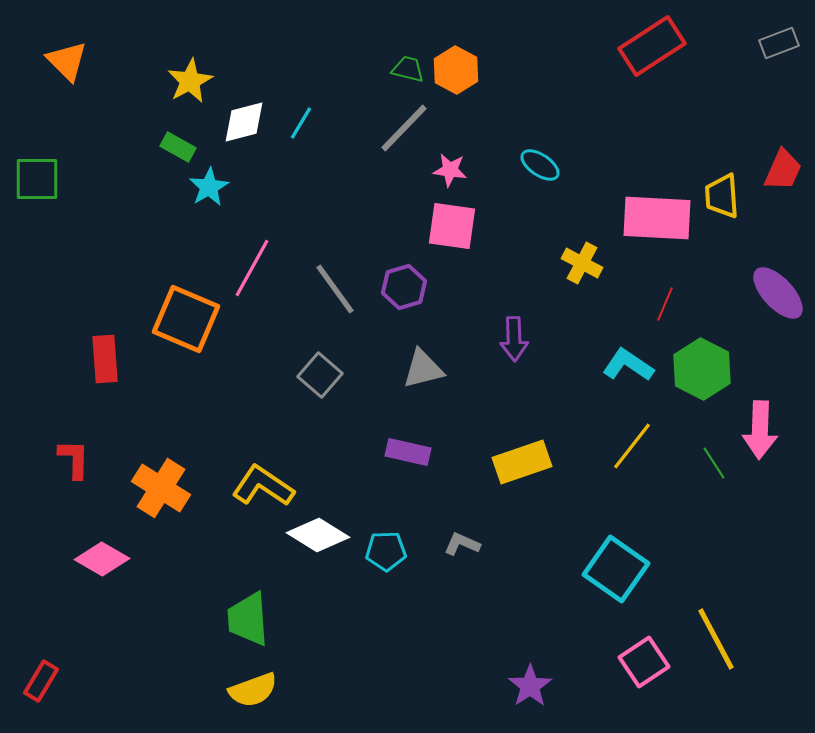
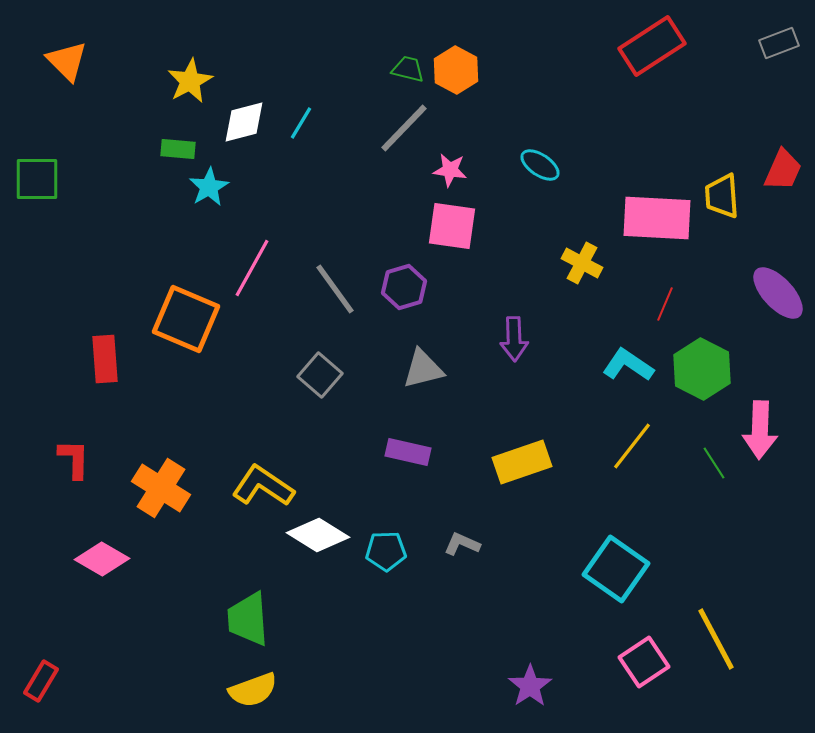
green rectangle at (178, 147): moved 2 px down; rotated 24 degrees counterclockwise
